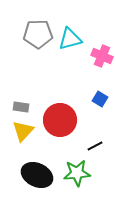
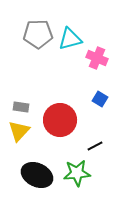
pink cross: moved 5 px left, 2 px down
yellow triangle: moved 4 px left
